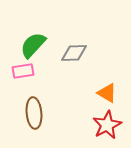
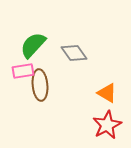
gray diamond: rotated 56 degrees clockwise
brown ellipse: moved 6 px right, 28 px up
